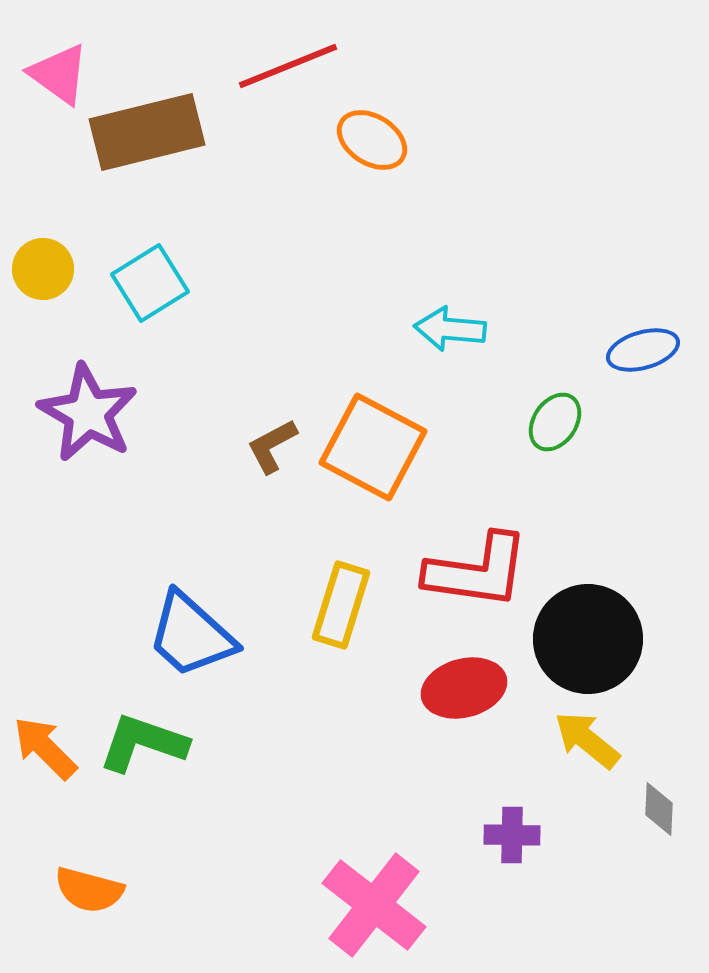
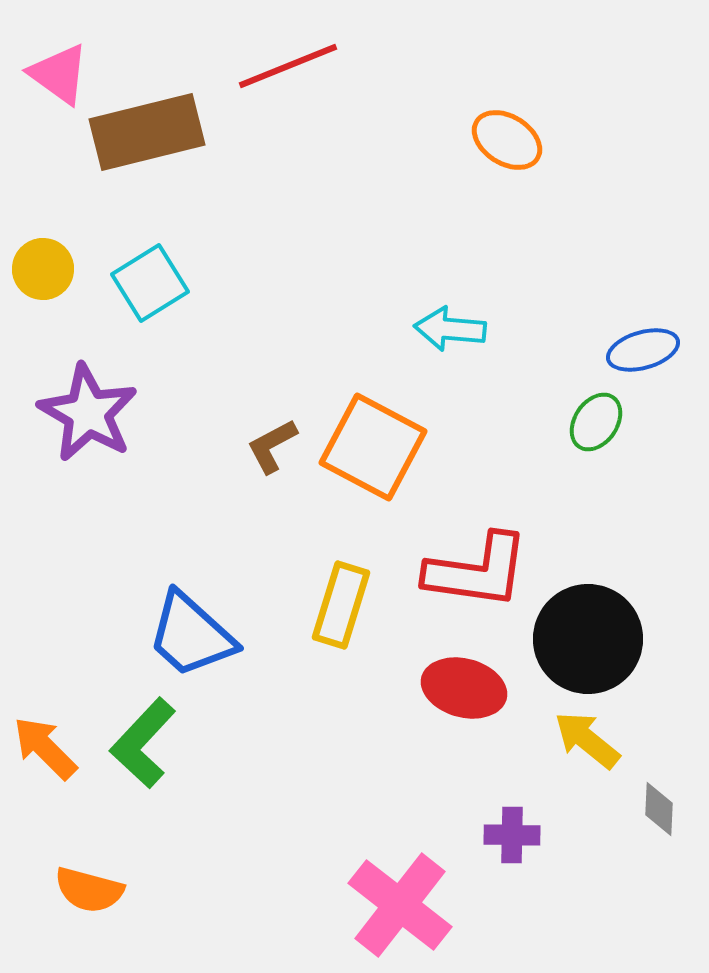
orange ellipse: moved 135 px right
green ellipse: moved 41 px right
red ellipse: rotated 30 degrees clockwise
green L-shape: rotated 66 degrees counterclockwise
pink cross: moved 26 px right
